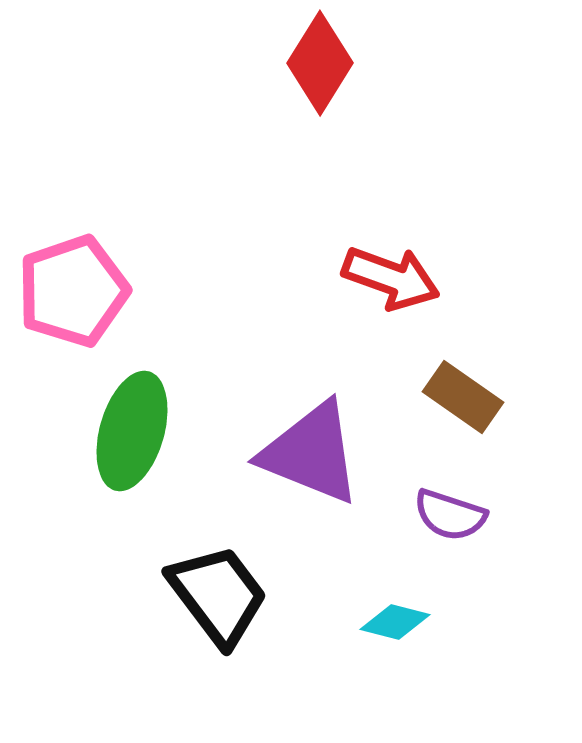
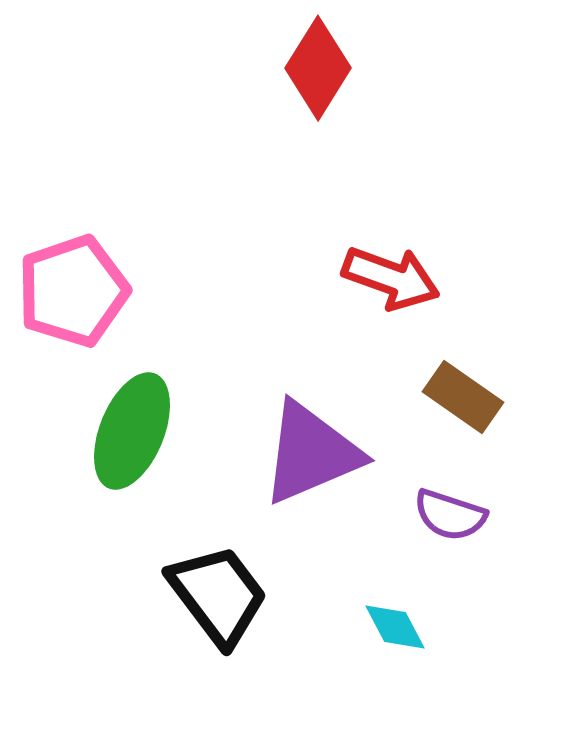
red diamond: moved 2 px left, 5 px down
green ellipse: rotated 6 degrees clockwise
purple triangle: rotated 45 degrees counterclockwise
cyan diamond: moved 5 px down; rotated 48 degrees clockwise
